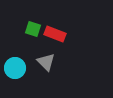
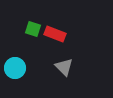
gray triangle: moved 18 px right, 5 px down
